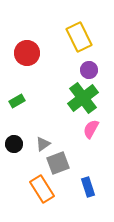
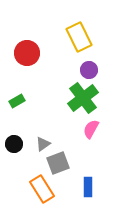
blue rectangle: rotated 18 degrees clockwise
